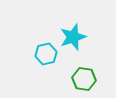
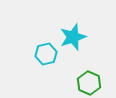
green hexagon: moved 5 px right, 4 px down; rotated 15 degrees clockwise
